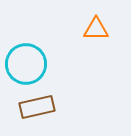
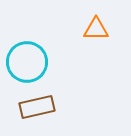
cyan circle: moved 1 px right, 2 px up
